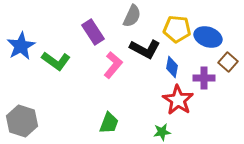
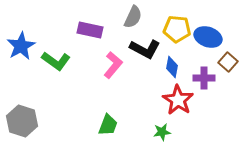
gray semicircle: moved 1 px right, 1 px down
purple rectangle: moved 3 px left, 2 px up; rotated 45 degrees counterclockwise
green trapezoid: moved 1 px left, 2 px down
